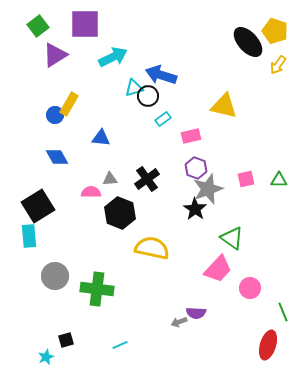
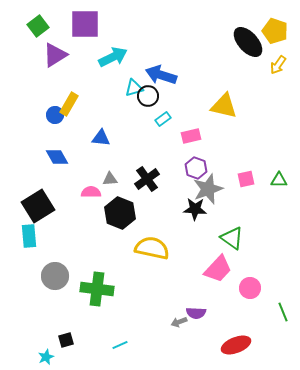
black star at (195, 209): rotated 30 degrees counterclockwise
red ellipse at (268, 345): moved 32 px left; rotated 52 degrees clockwise
